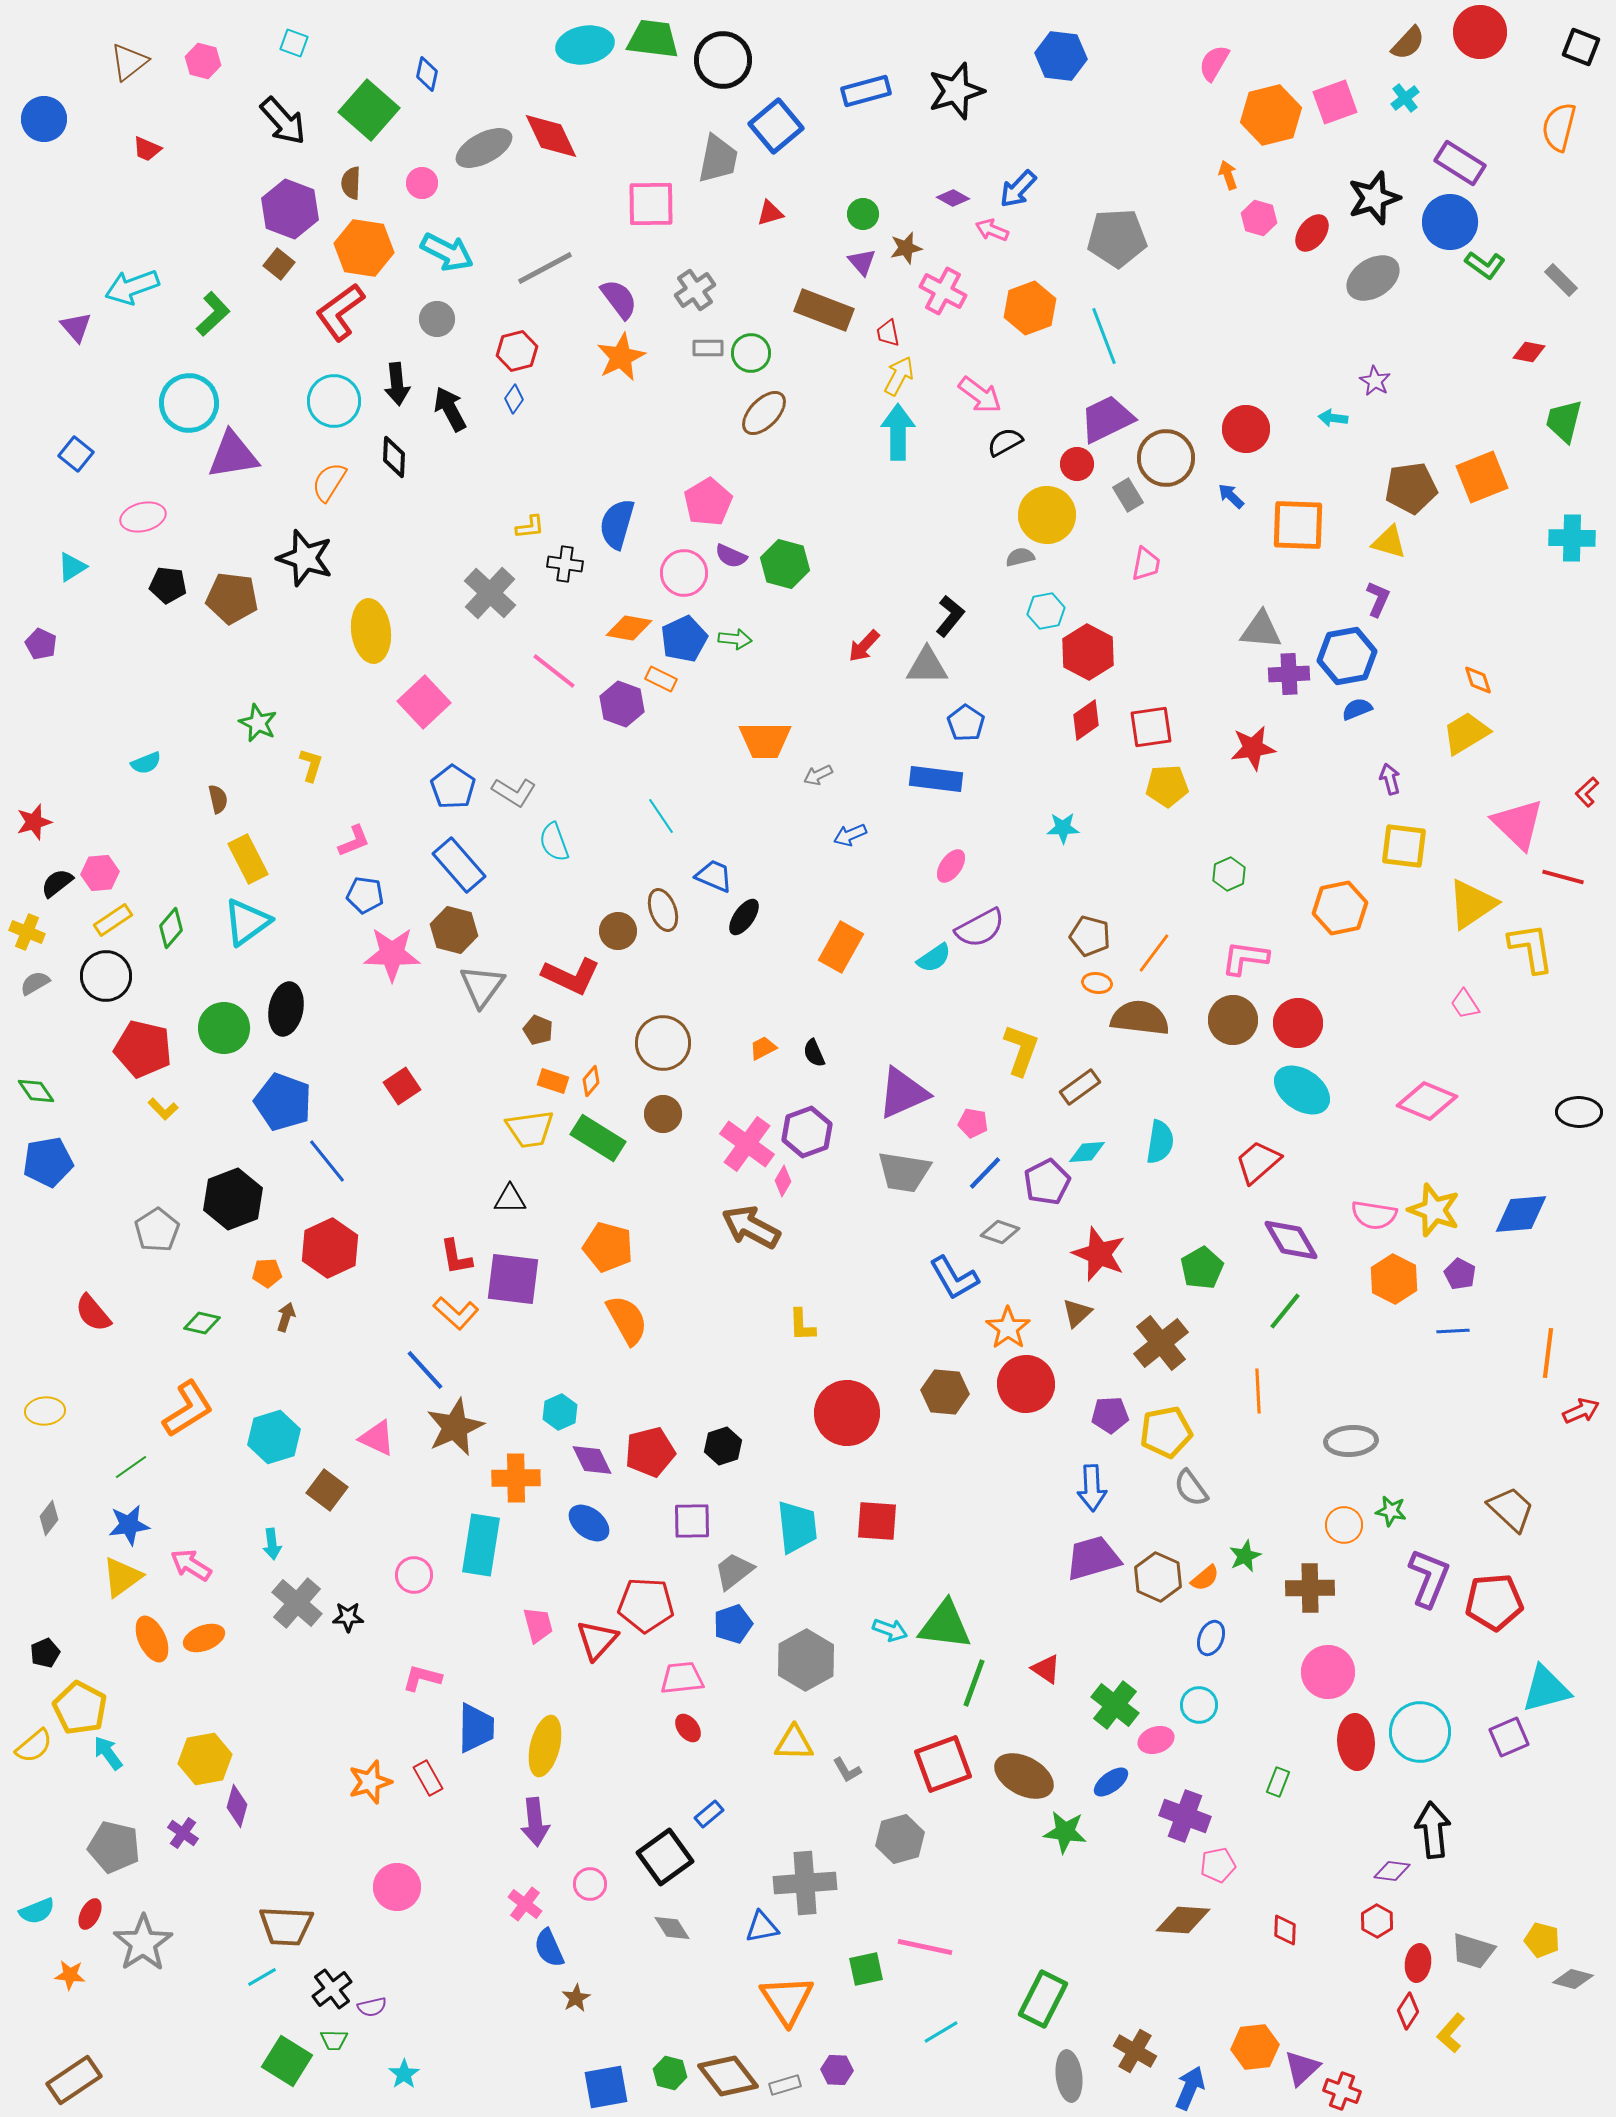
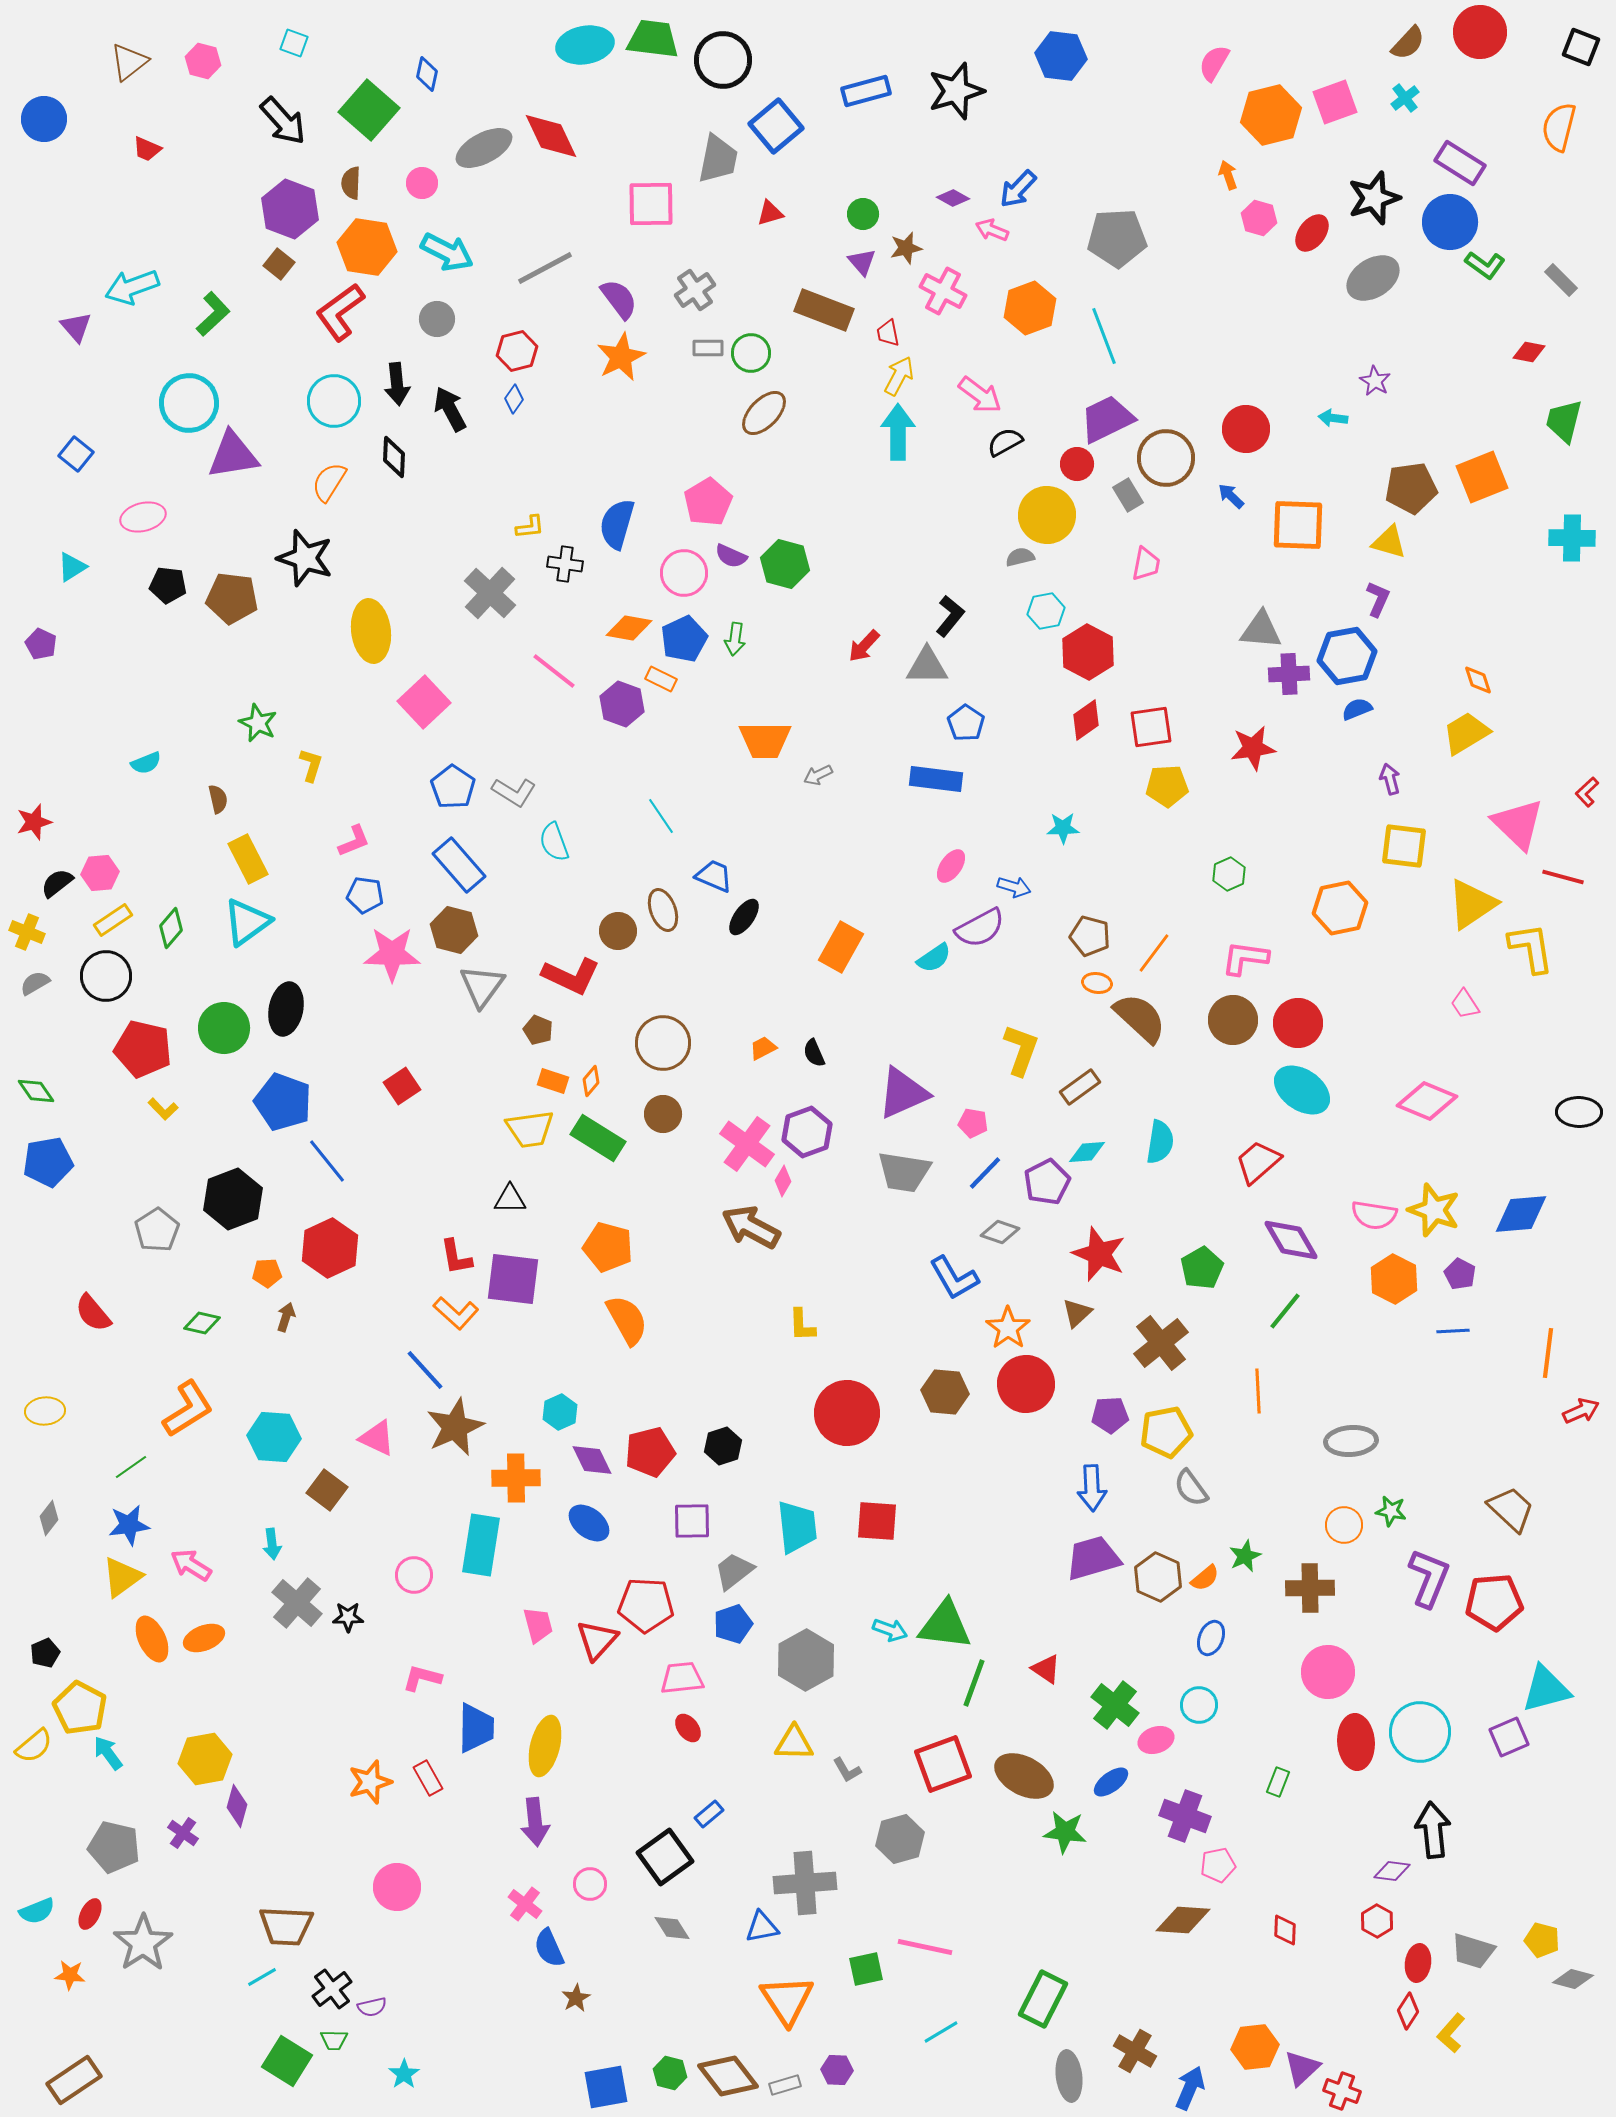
orange hexagon at (364, 248): moved 3 px right, 1 px up
green arrow at (735, 639): rotated 92 degrees clockwise
blue arrow at (850, 835): moved 164 px right, 52 px down; rotated 140 degrees counterclockwise
brown semicircle at (1140, 1018): rotated 36 degrees clockwise
cyan hexagon at (274, 1437): rotated 21 degrees clockwise
